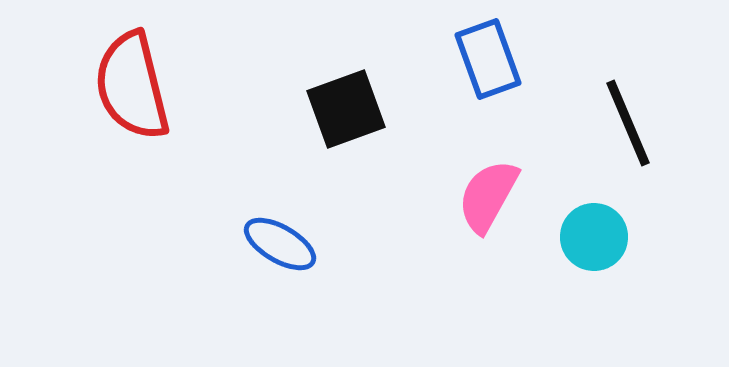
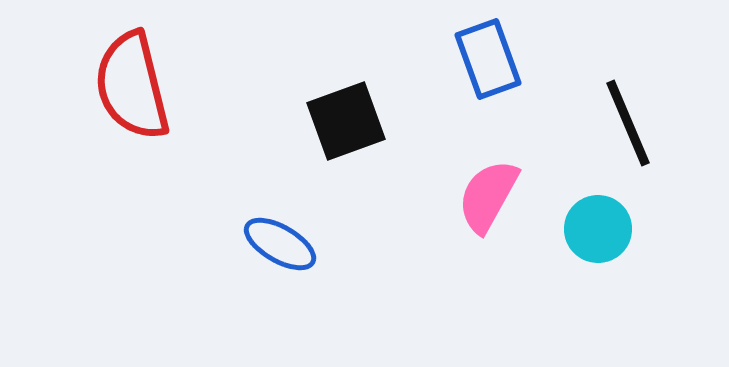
black square: moved 12 px down
cyan circle: moved 4 px right, 8 px up
